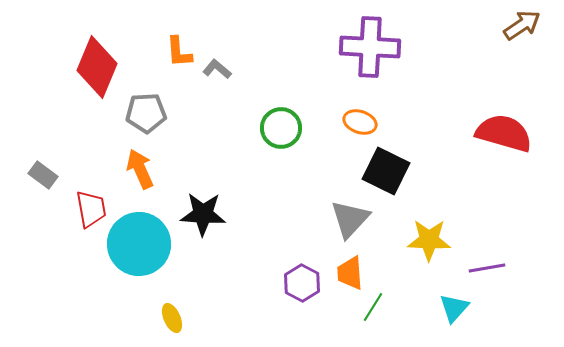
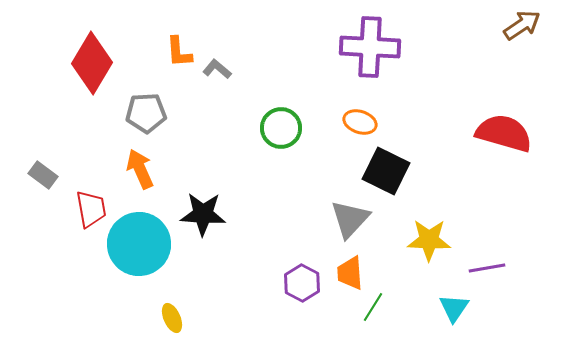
red diamond: moved 5 px left, 4 px up; rotated 8 degrees clockwise
cyan triangle: rotated 8 degrees counterclockwise
